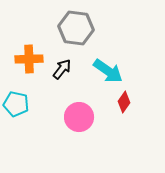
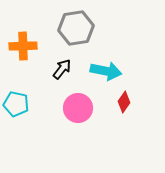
gray hexagon: rotated 16 degrees counterclockwise
orange cross: moved 6 px left, 13 px up
cyan arrow: moved 2 px left; rotated 24 degrees counterclockwise
pink circle: moved 1 px left, 9 px up
